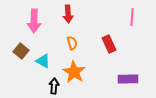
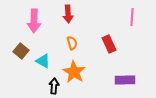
purple rectangle: moved 3 px left, 1 px down
